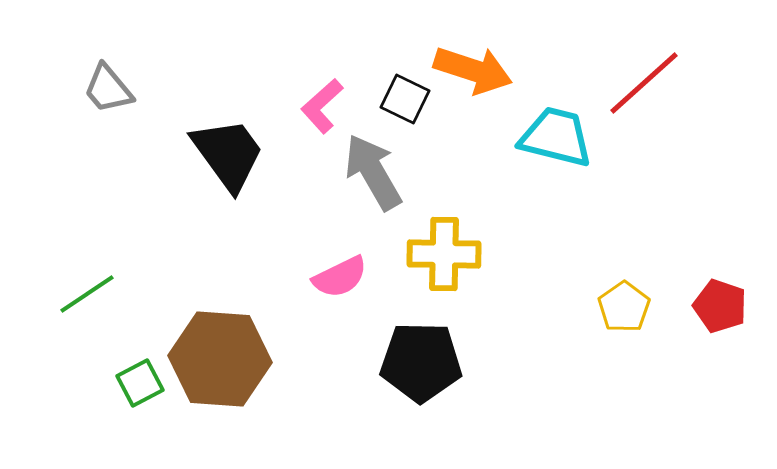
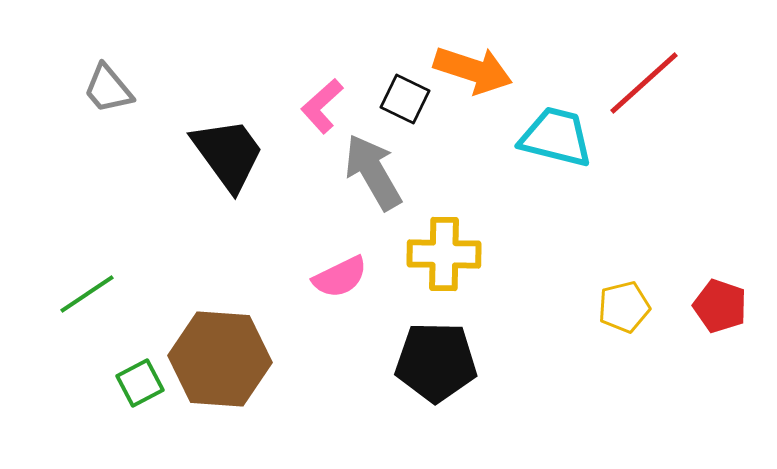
yellow pentagon: rotated 21 degrees clockwise
black pentagon: moved 15 px right
